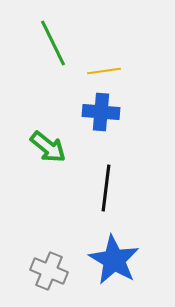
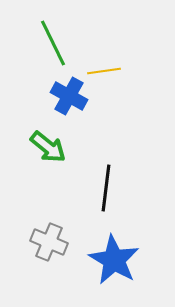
blue cross: moved 32 px left, 16 px up; rotated 24 degrees clockwise
gray cross: moved 29 px up
